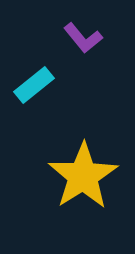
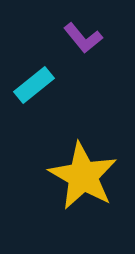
yellow star: rotated 10 degrees counterclockwise
